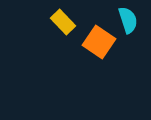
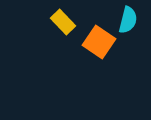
cyan semicircle: rotated 32 degrees clockwise
